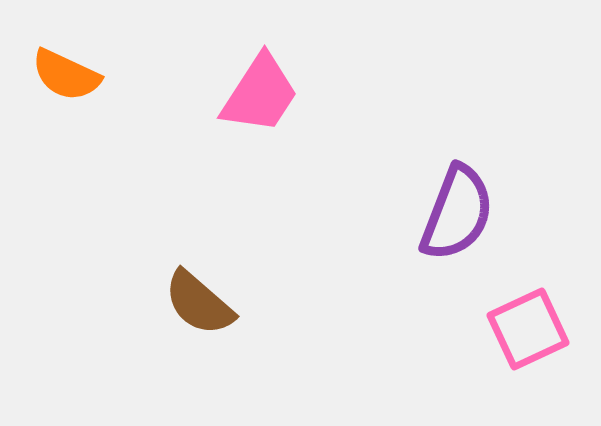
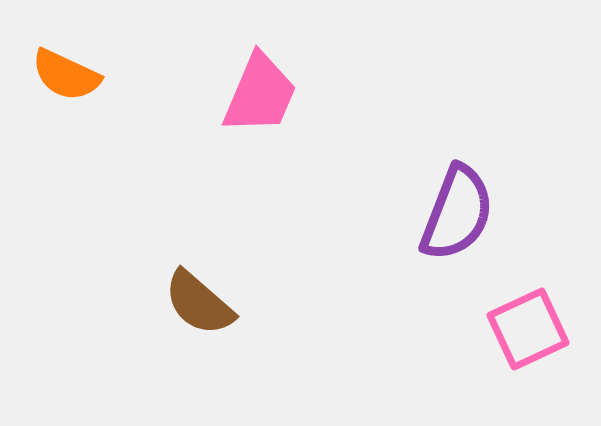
pink trapezoid: rotated 10 degrees counterclockwise
